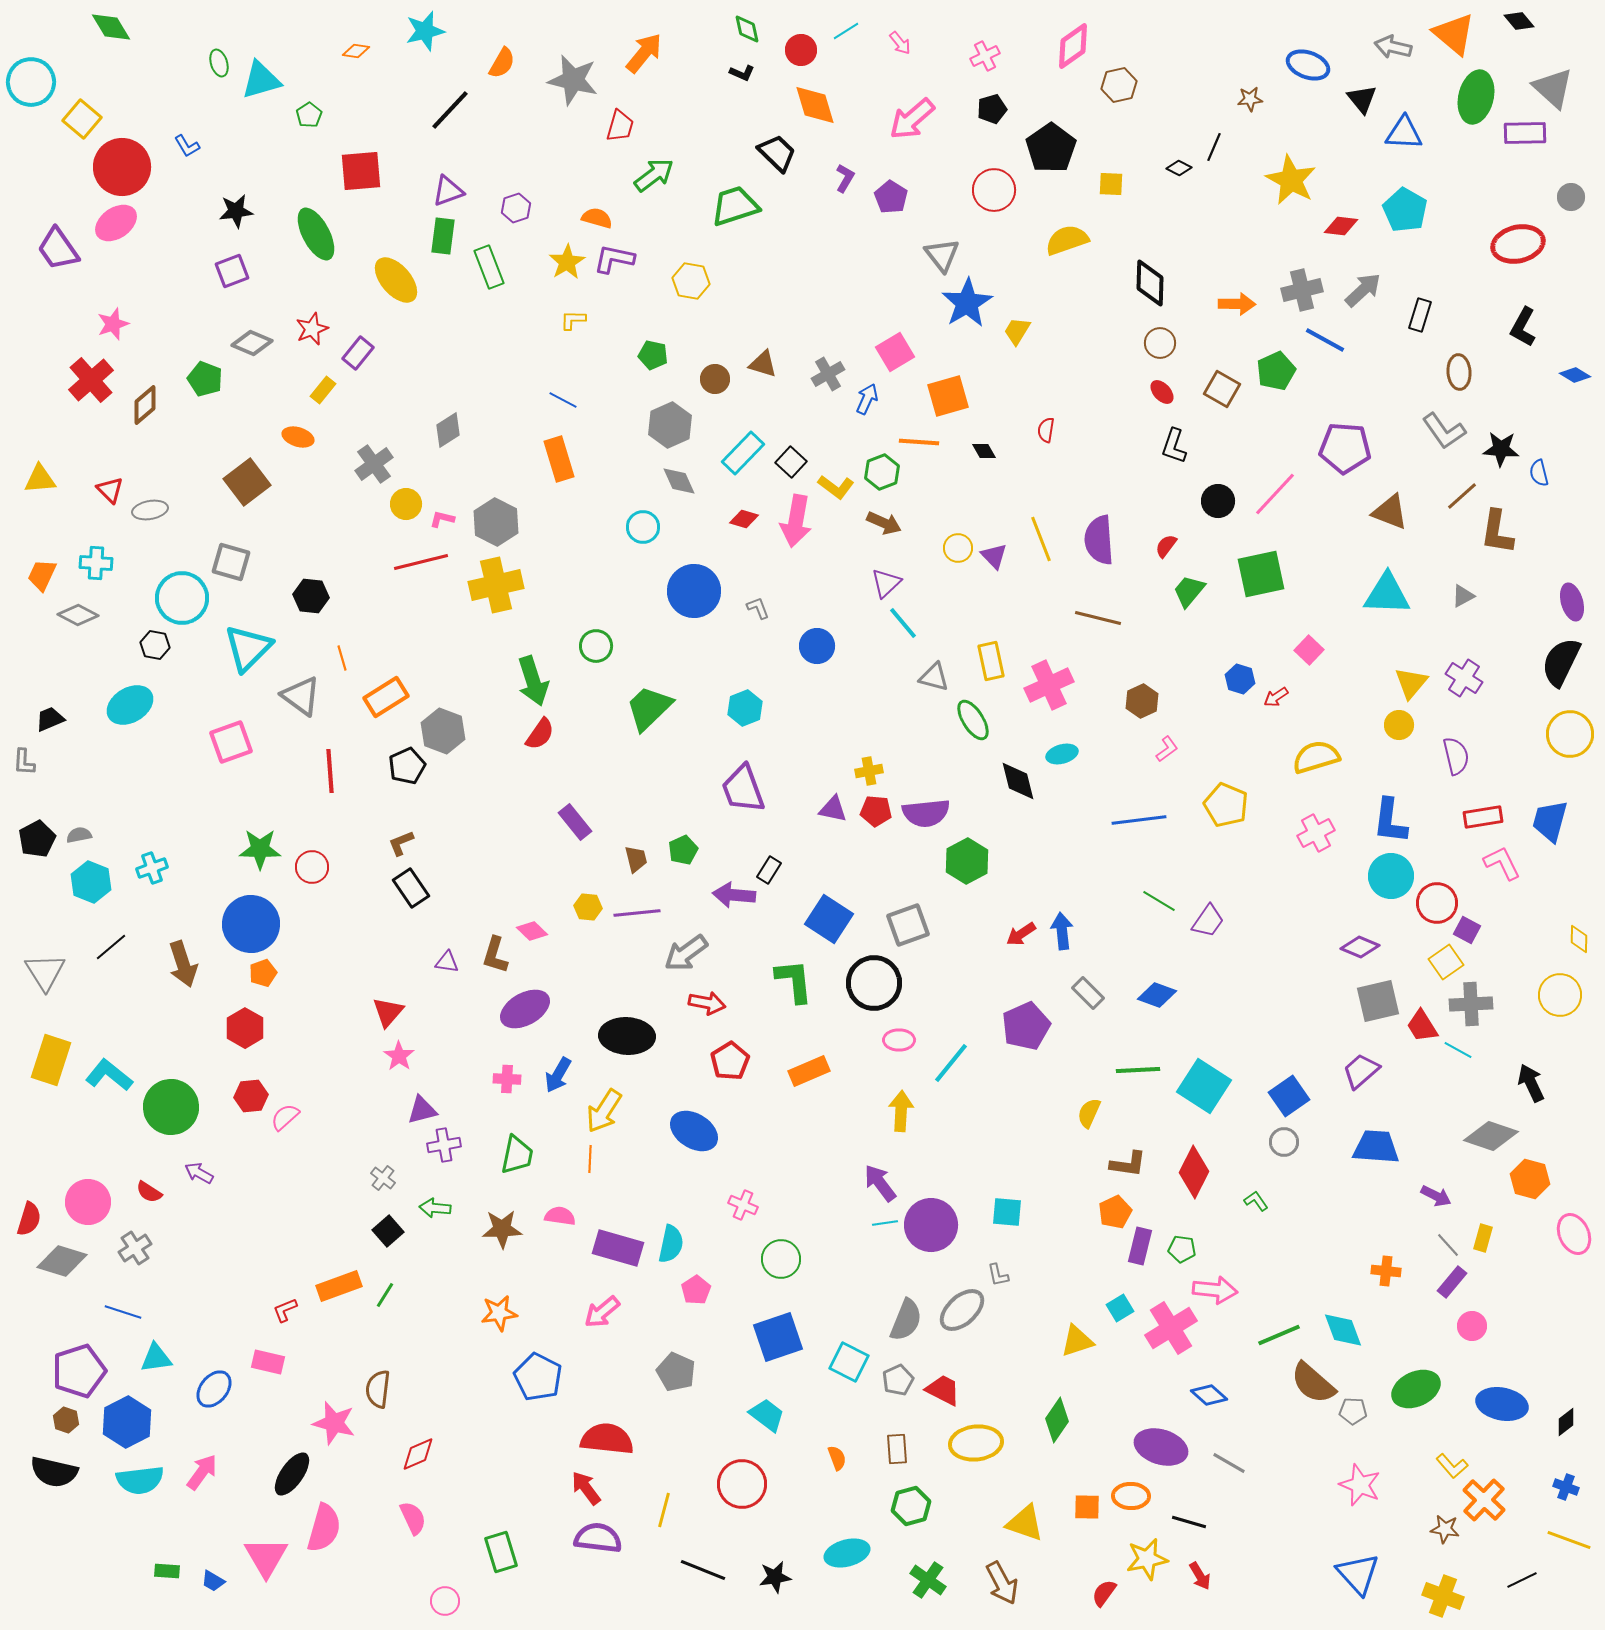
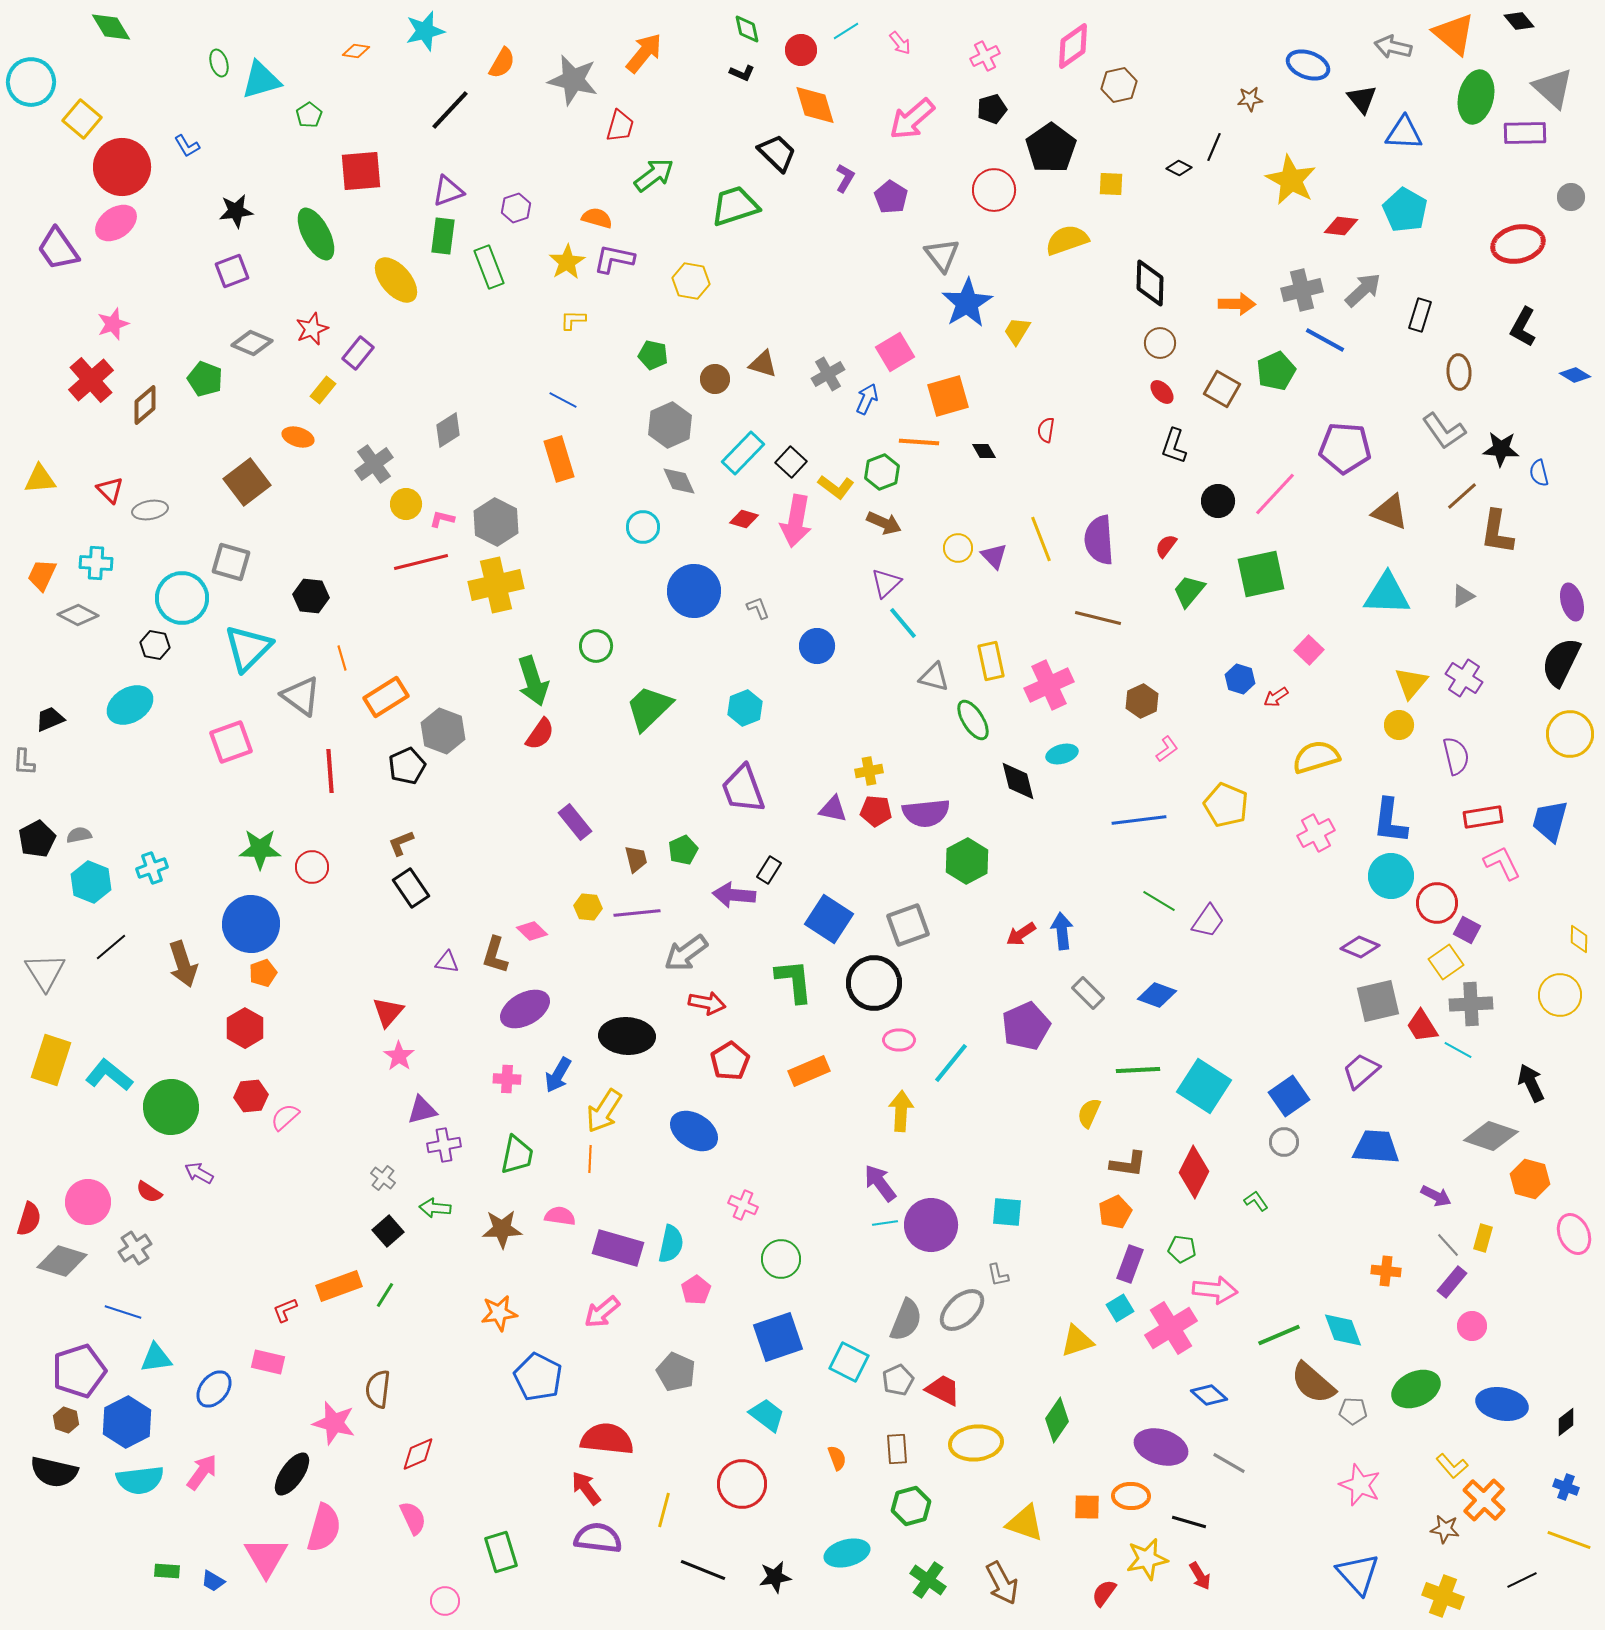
purple rectangle at (1140, 1246): moved 10 px left, 18 px down; rotated 6 degrees clockwise
